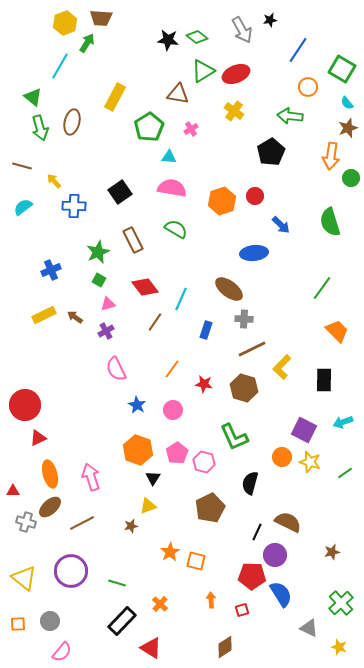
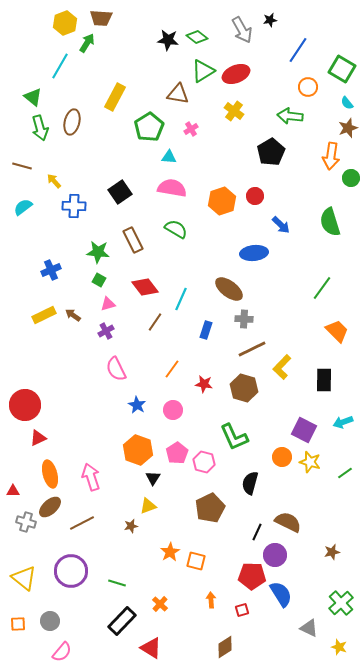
green star at (98, 252): rotated 30 degrees clockwise
brown arrow at (75, 317): moved 2 px left, 2 px up
